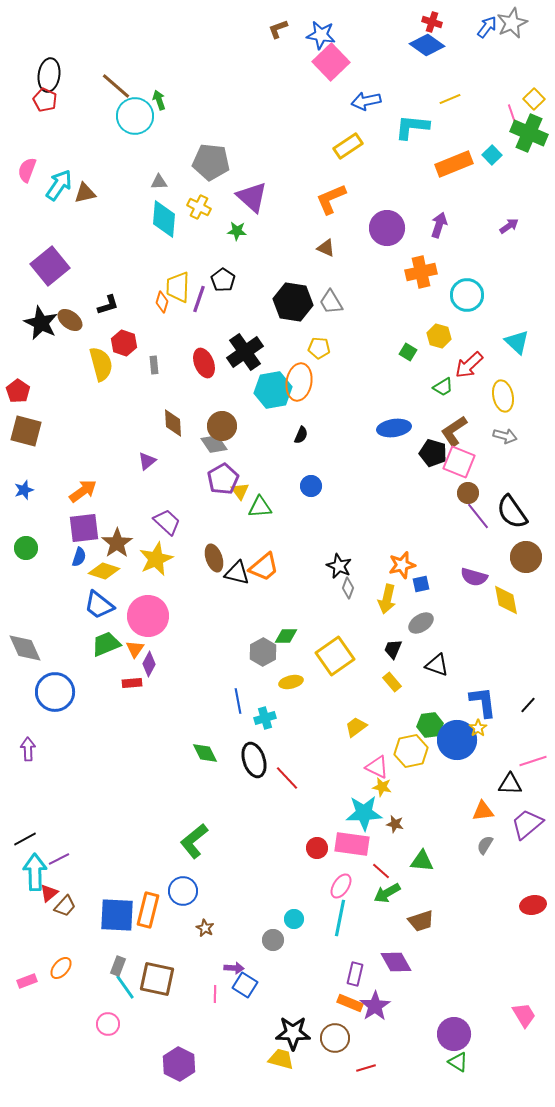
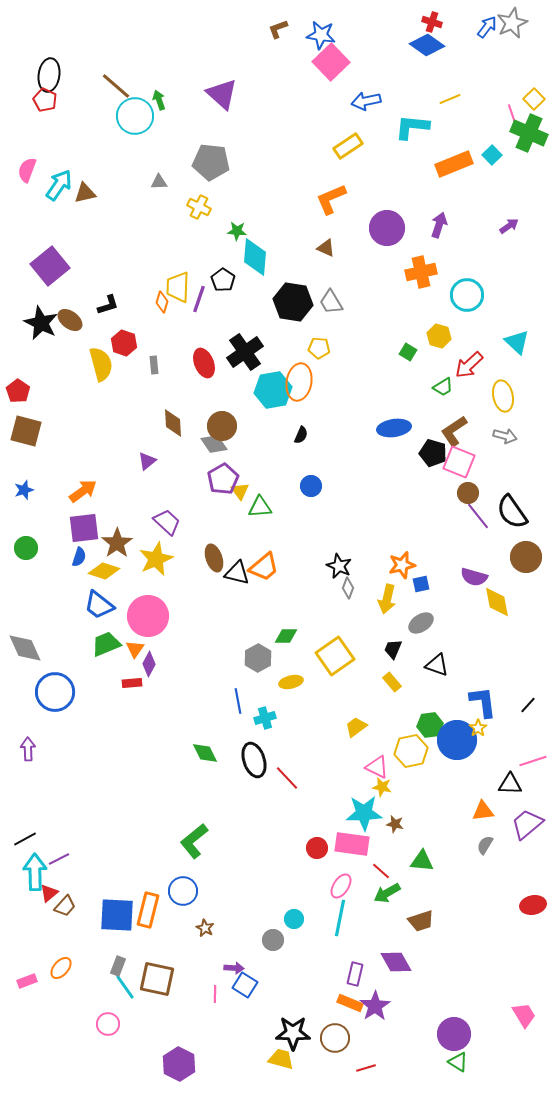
purple triangle at (252, 197): moved 30 px left, 103 px up
cyan diamond at (164, 219): moved 91 px right, 38 px down
yellow diamond at (506, 600): moved 9 px left, 2 px down
gray hexagon at (263, 652): moved 5 px left, 6 px down
